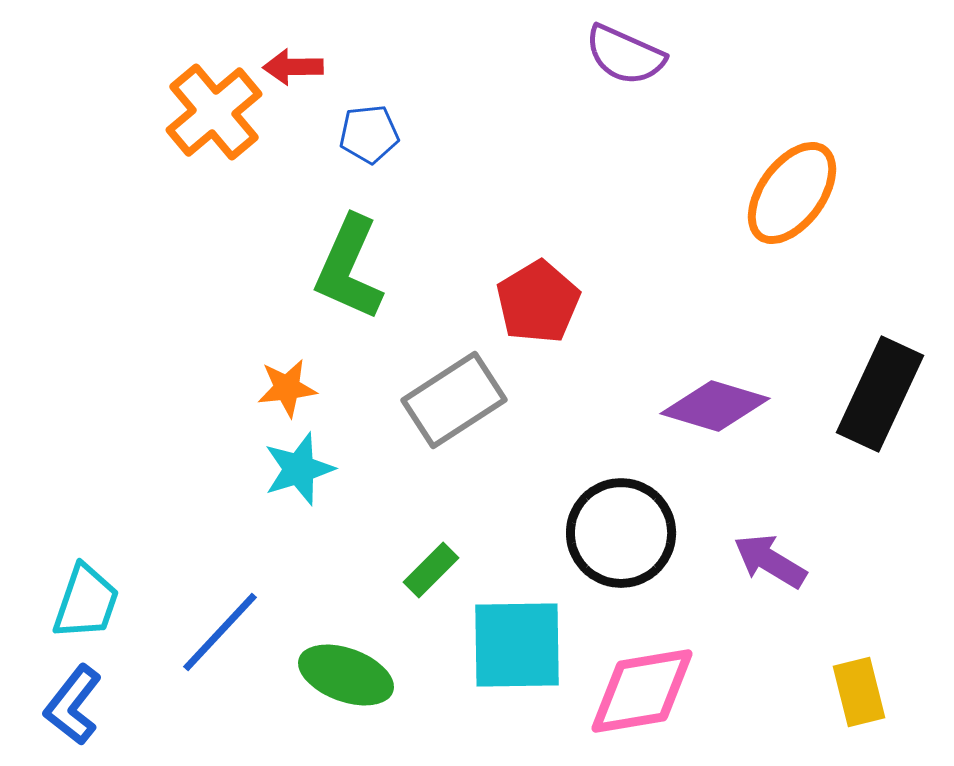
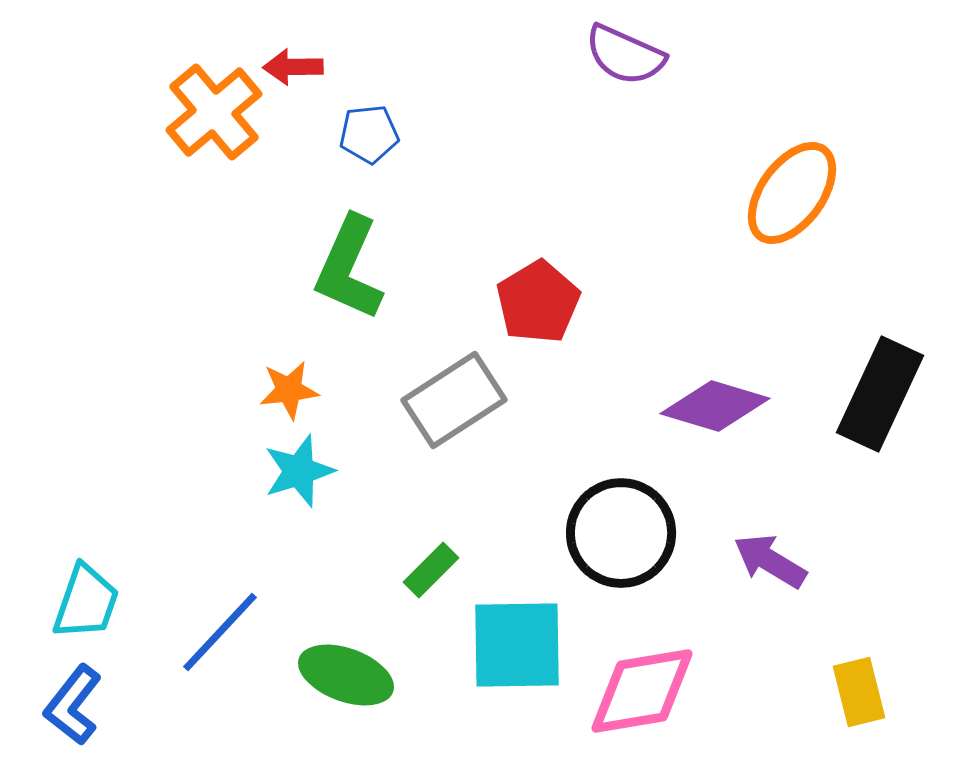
orange star: moved 2 px right, 2 px down
cyan star: moved 2 px down
